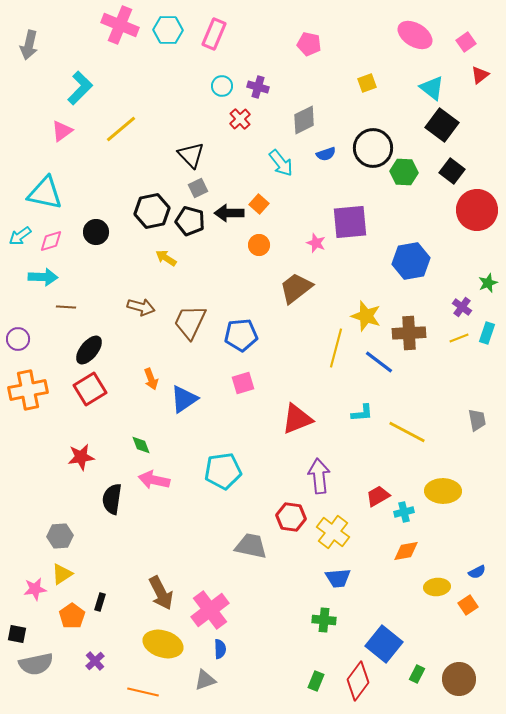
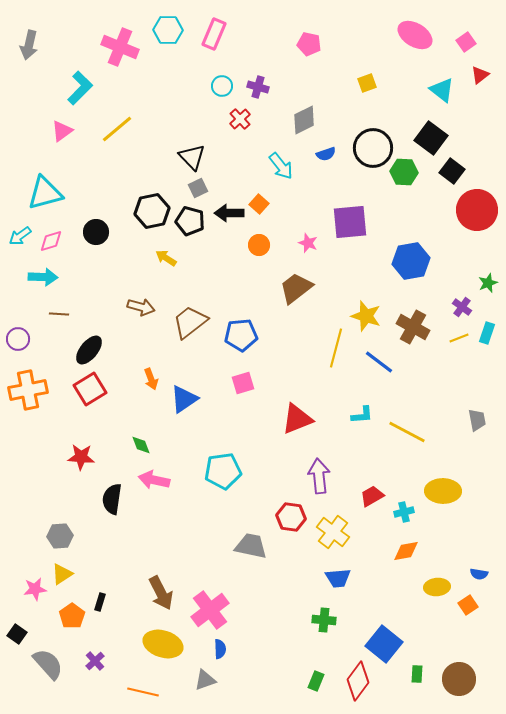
pink cross at (120, 25): moved 22 px down
cyan triangle at (432, 88): moved 10 px right, 2 px down
black square at (442, 125): moved 11 px left, 13 px down
yellow line at (121, 129): moved 4 px left
black triangle at (191, 155): moved 1 px right, 2 px down
cyan arrow at (281, 163): moved 3 px down
cyan triangle at (45, 193): rotated 27 degrees counterclockwise
pink star at (316, 243): moved 8 px left
brown line at (66, 307): moved 7 px left, 7 px down
brown trapezoid at (190, 322): rotated 27 degrees clockwise
brown cross at (409, 333): moved 4 px right, 6 px up; rotated 32 degrees clockwise
cyan L-shape at (362, 413): moved 2 px down
red star at (81, 457): rotated 12 degrees clockwise
red trapezoid at (378, 496): moved 6 px left
blue semicircle at (477, 572): moved 2 px right, 2 px down; rotated 36 degrees clockwise
black square at (17, 634): rotated 24 degrees clockwise
gray semicircle at (36, 664): moved 12 px right; rotated 120 degrees counterclockwise
green rectangle at (417, 674): rotated 24 degrees counterclockwise
